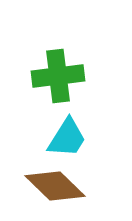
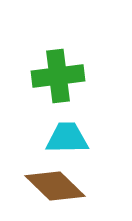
cyan trapezoid: rotated 123 degrees counterclockwise
